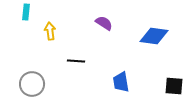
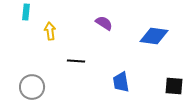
gray circle: moved 3 px down
